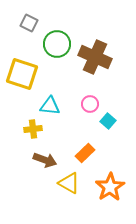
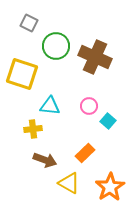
green circle: moved 1 px left, 2 px down
pink circle: moved 1 px left, 2 px down
